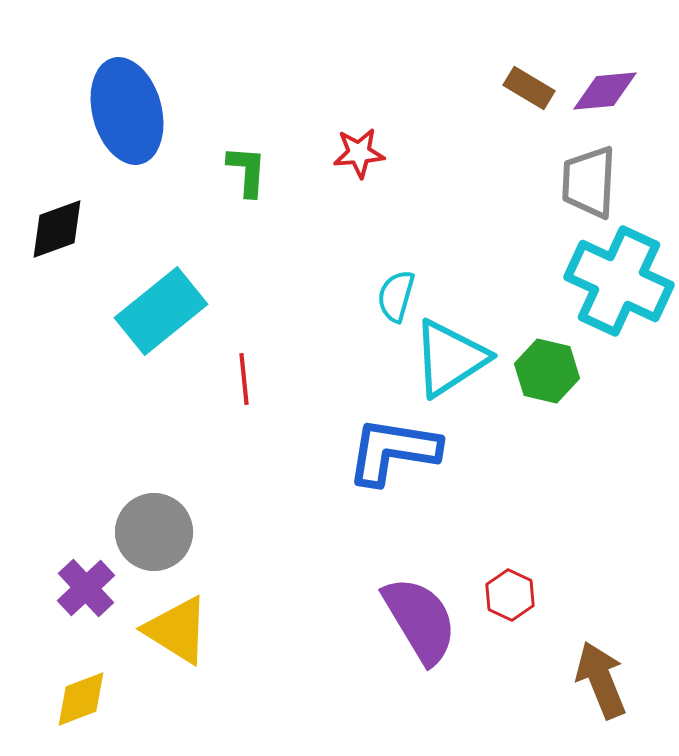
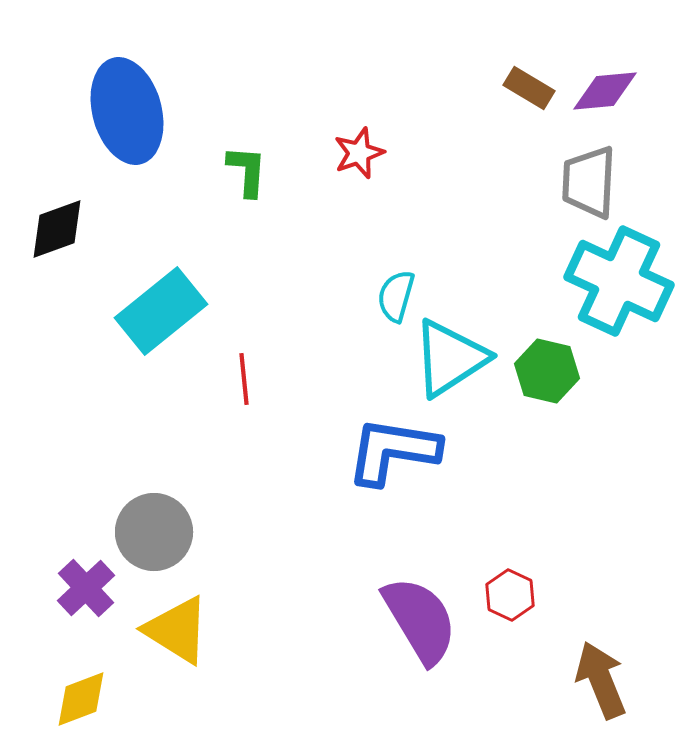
red star: rotated 15 degrees counterclockwise
